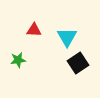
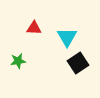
red triangle: moved 2 px up
green star: moved 1 px down
